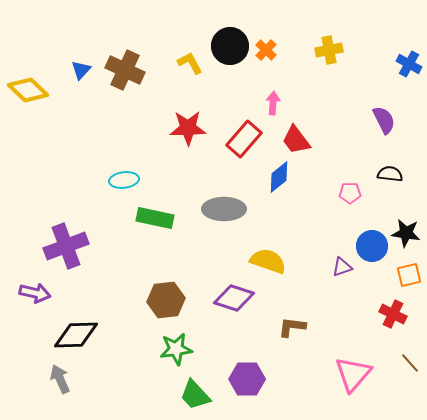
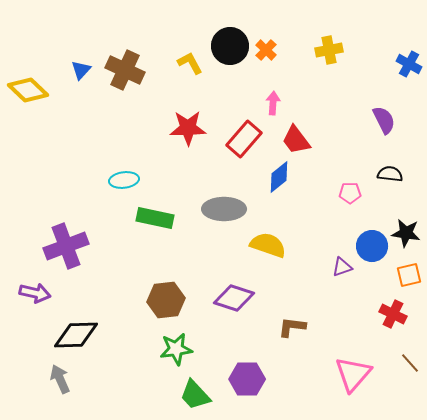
yellow semicircle: moved 16 px up
